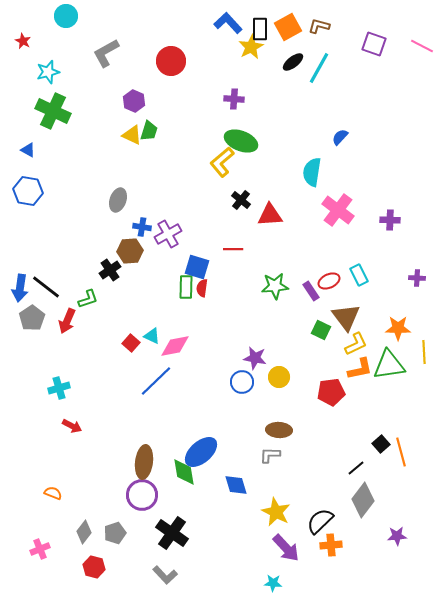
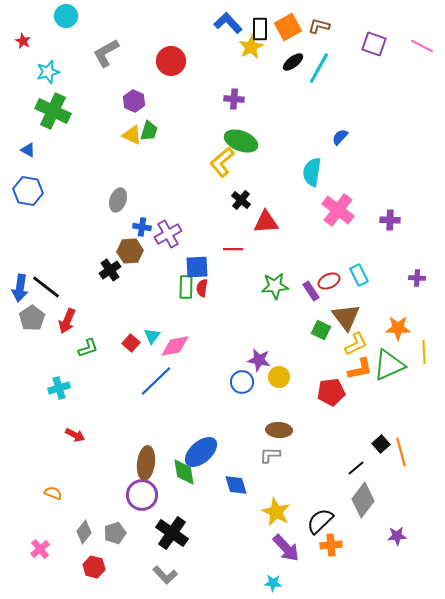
red triangle at (270, 215): moved 4 px left, 7 px down
blue square at (197, 267): rotated 20 degrees counterclockwise
green L-shape at (88, 299): moved 49 px down
cyan triangle at (152, 336): rotated 42 degrees clockwise
purple star at (255, 358): moved 4 px right, 2 px down
green triangle at (389, 365): rotated 16 degrees counterclockwise
red arrow at (72, 426): moved 3 px right, 9 px down
brown ellipse at (144, 462): moved 2 px right, 1 px down
pink cross at (40, 549): rotated 18 degrees counterclockwise
